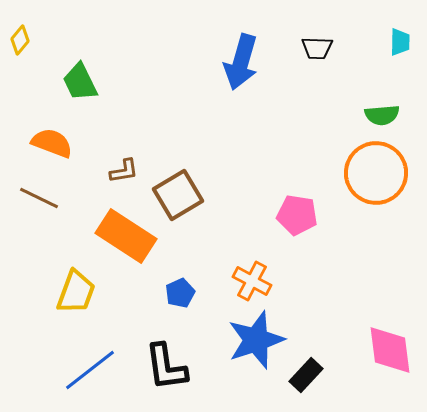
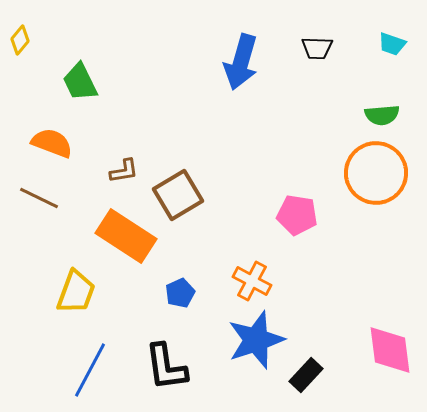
cyan trapezoid: moved 8 px left, 2 px down; rotated 108 degrees clockwise
blue line: rotated 24 degrees counterclockwise
